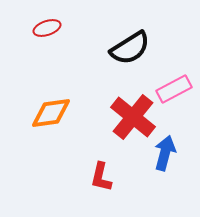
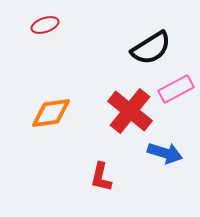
red ellipse: moved 2 px left, 3 px up
black semicircle: moved 21 px right
pink rectangle: moved 2 px right
red cross: moved 3 px left, 6 px up
blue arrow: rotated 92 degrees clockwise
